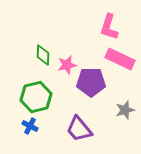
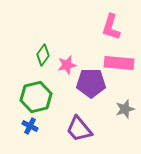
pink L-shape: moved 2 px right
green diamond: rotated 35 degrees clockwise
pink rectangle: moved 1 px left, 4 px down; rotated 20 degrees counterclockwise
purple pentagon: moved 1 px down
gray star: moved 1 px up
